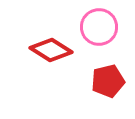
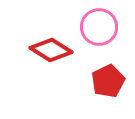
red pentagon: rotated 12 degrees counterclockwise
